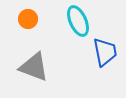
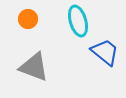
cyan ellipse: rotated 8 degrees clockwise
blue trapezoid: rotated 40 degrees counterclockwise
